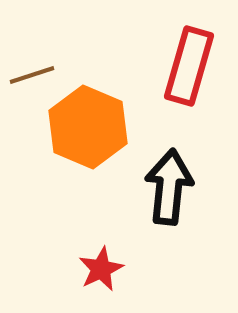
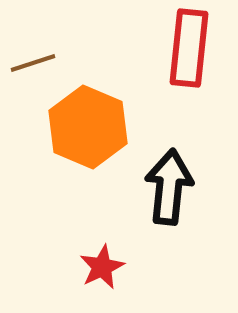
red rectangle: moved 18 px up; rotated 10 degrees counterclockwise
brown line: moved 1 px right, 12 px up
red star: moved 1 px right, 2 px up
